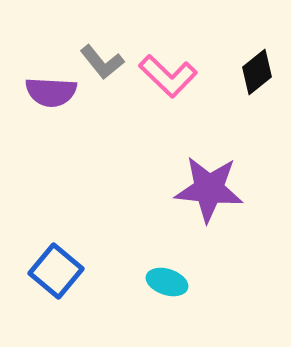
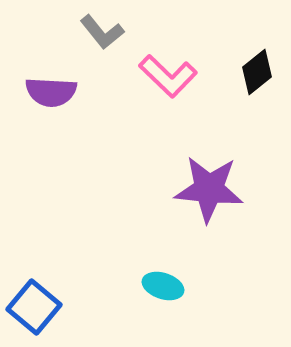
gray L-shape: moved 30 px up
blue square: moved 22 px left, 36 px down
cyan ellipse: moved 4 px left, 4 px down
